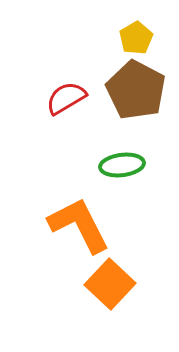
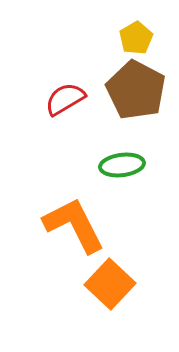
red semicircle: moved 1 px left, 1 px down
orange L-shape: moved 5 px left
